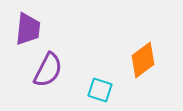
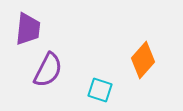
orange diamond: rotated 12 degrees counterclockwise
